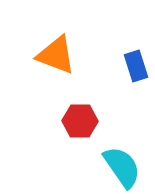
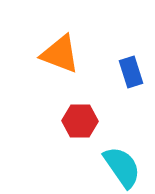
orange triangle: moved 4 px right, 1 px up
blue rectangle: moved 5 px left, 6 px down
